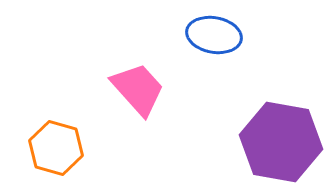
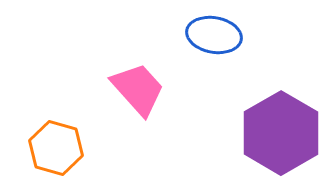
purple hexagon: moved 9 px up; rotated 20 degrees clockwise
